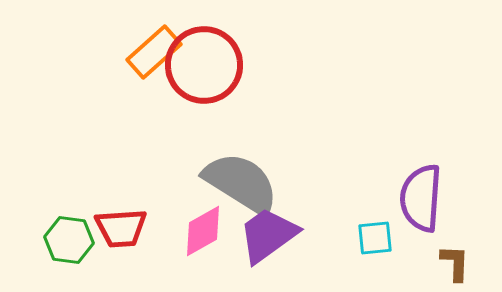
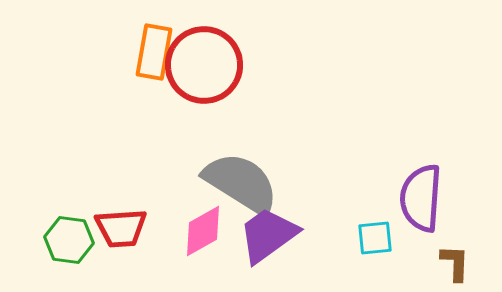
orange rectangle: rotated 38 degrees counterclockwise
